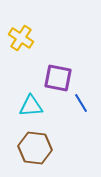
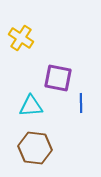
blue line: rotated 30 degrees clockwise
